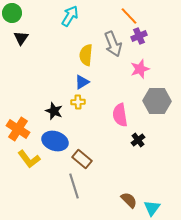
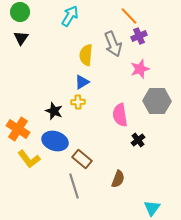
green circle: moved 8 px right, 1 px up
brown semicircle: moved 11 px left, 21 px up; rotated 66 degrees clockwise
